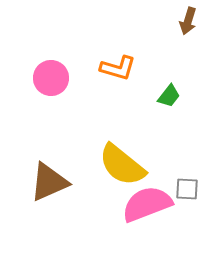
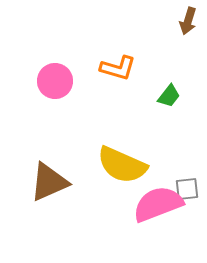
pink circle: moved 4 px right, 3 px down
yellow semicircle: rotated 15 degrees counterclockwise
gray square: rotated 10 degrees counterclockwise
pink semicircle: moved 11 px right
